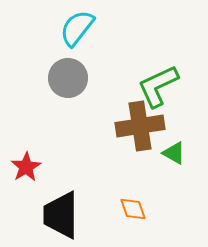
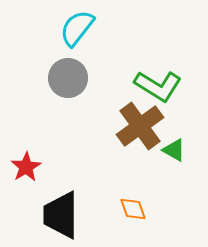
green L-shape: rotated 123 degrees counterclockwise
brown cross: rotated 27 degrees counterclockwise
green triangle: moved 3 px up
